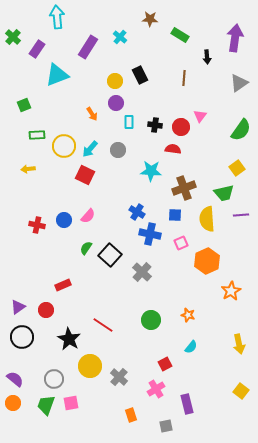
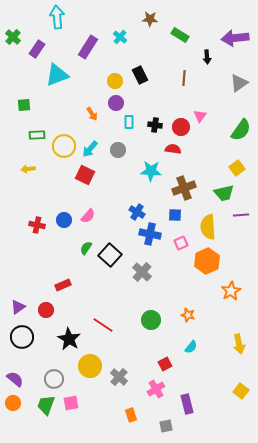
purple arrow at (235, 38): rotated 104 degrees counterclockwise
green square at (24, 105): rotated 16 degrees clockwise
yellow semicircle at (207, 219): moved 1 px right, 8 px down
